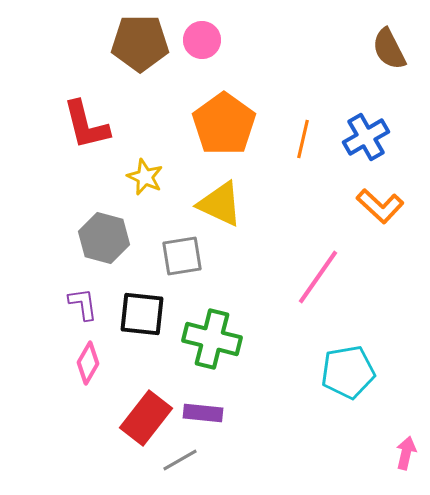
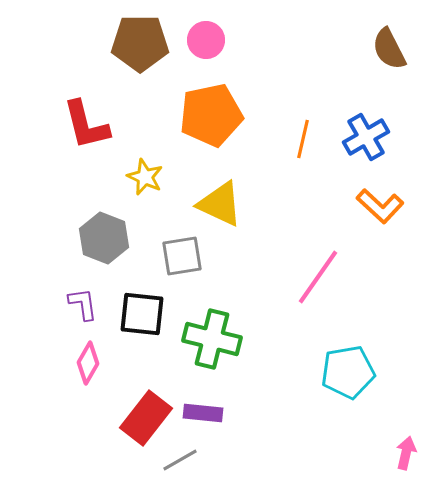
pink circle: moved 4 px right
orange pentagon: moved 13 px left, 9 px up; rotated 24 degrees clockwise
gray hexagon: rotated 6 degrees clockwise
